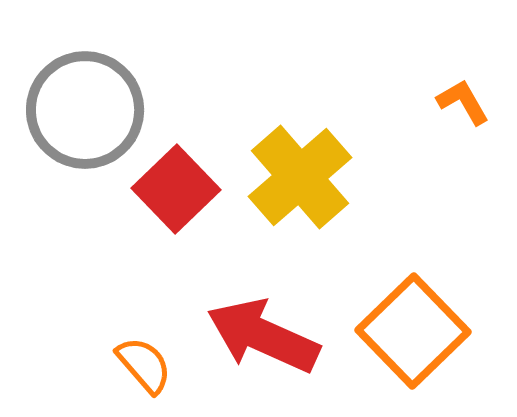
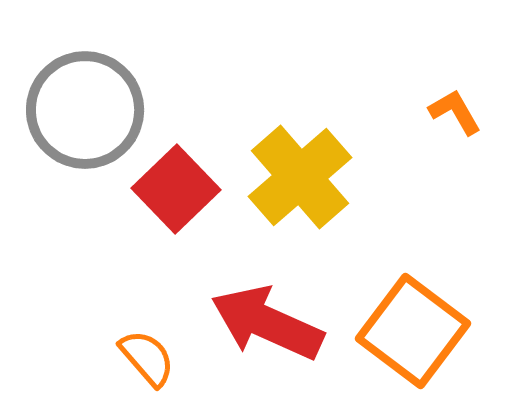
orange L-shape: moved 8 px left, 10 px down
orange square: rotated 9 degrees counterclockwise
red arrow: moved 4 px right, 13 px up
orange semicircle: moved 3 px right, 7 px up
